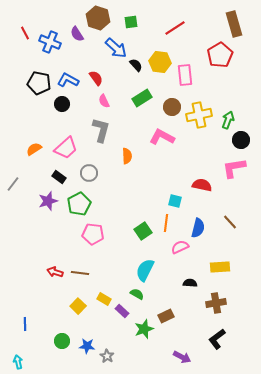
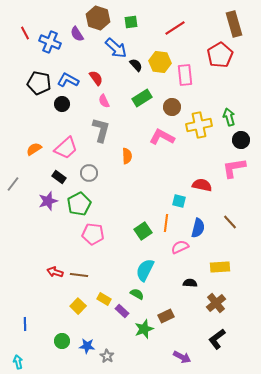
yellow cross at (199, 115): moved 10 px down
green arrow at (228, 120): moved 1 px right, 3 px up; rotated 36 degrees counterclockwise
cyan square at (175, 201): moved 4 px right
brown line at (80, 273): moved 1 px left, 2 px down
brown cross at (216, 303): rotated 30 degrees counterclockwise
